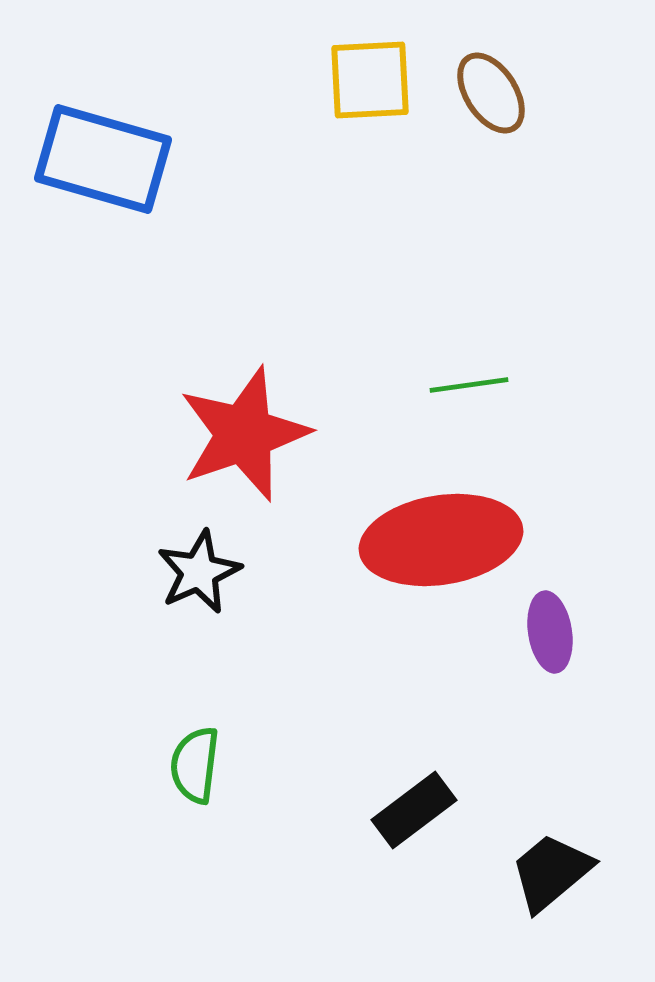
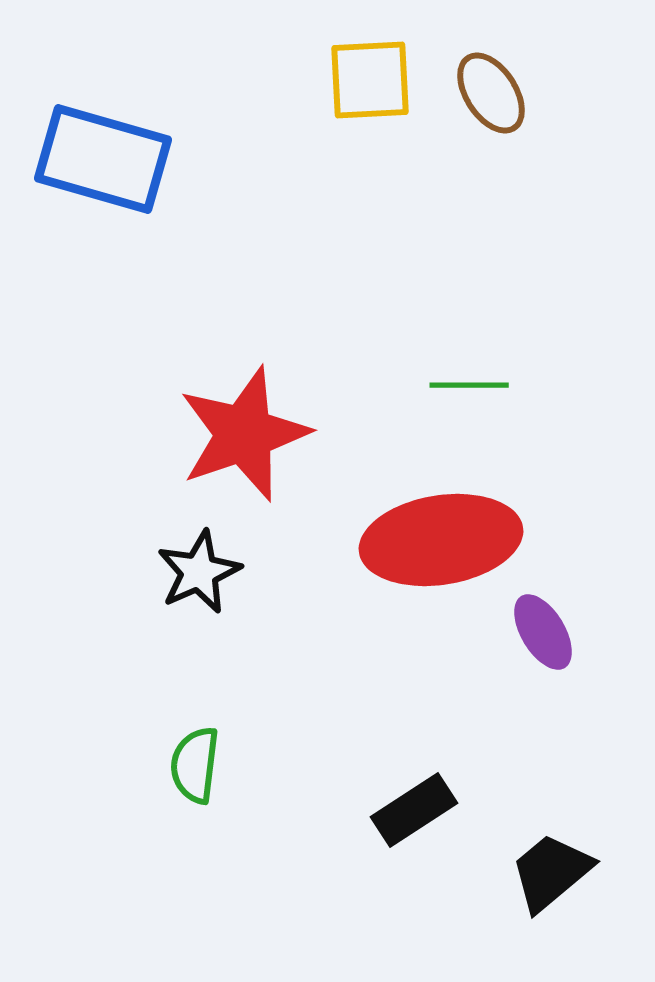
green line: rotated 8 degrees clockwise
purple ellipse: moved 7 px left; rotated 22 degrees counterclockwise
black rectangle: rotated 4 degrees clockwise
